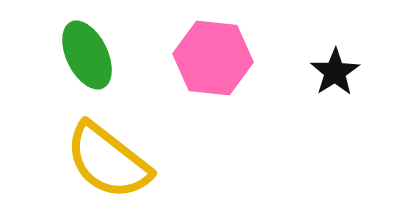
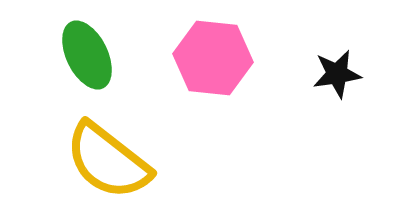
black star: moved 2 px right, 2 px down; rotated 24 degrees clockwise
